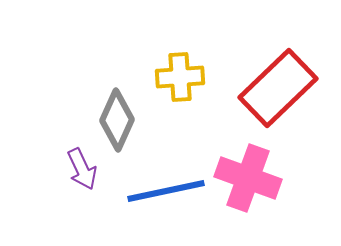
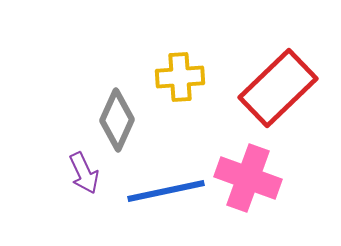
purple arrow: moved 2 px right, 4 px down
